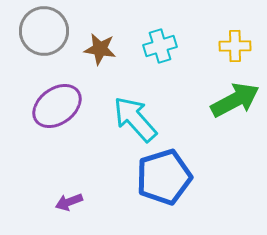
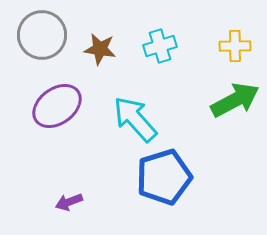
gray circle: moved 2 px left, 4 px down
